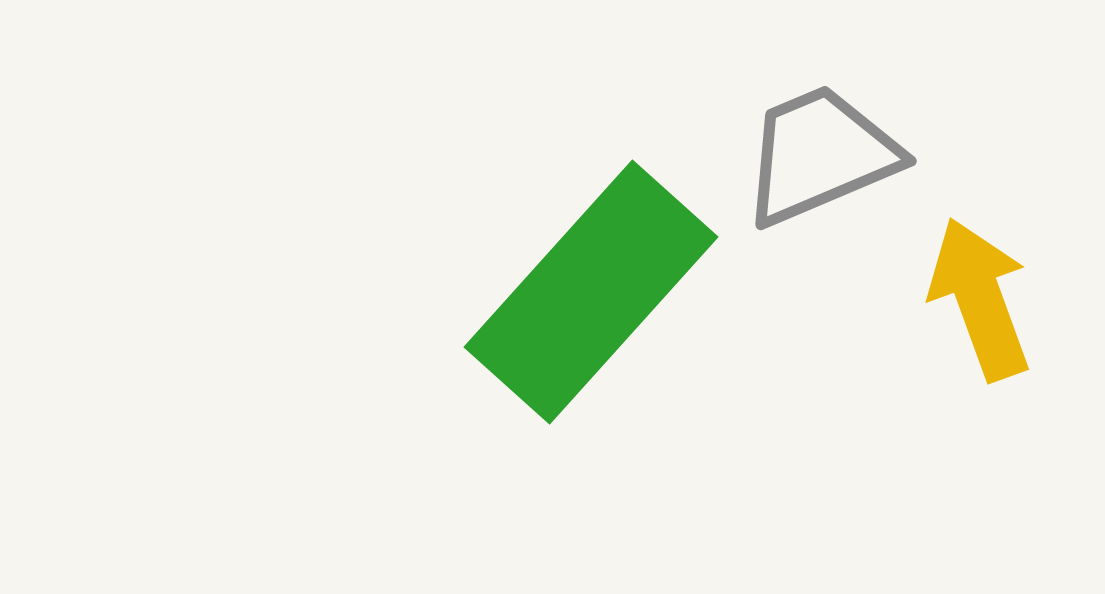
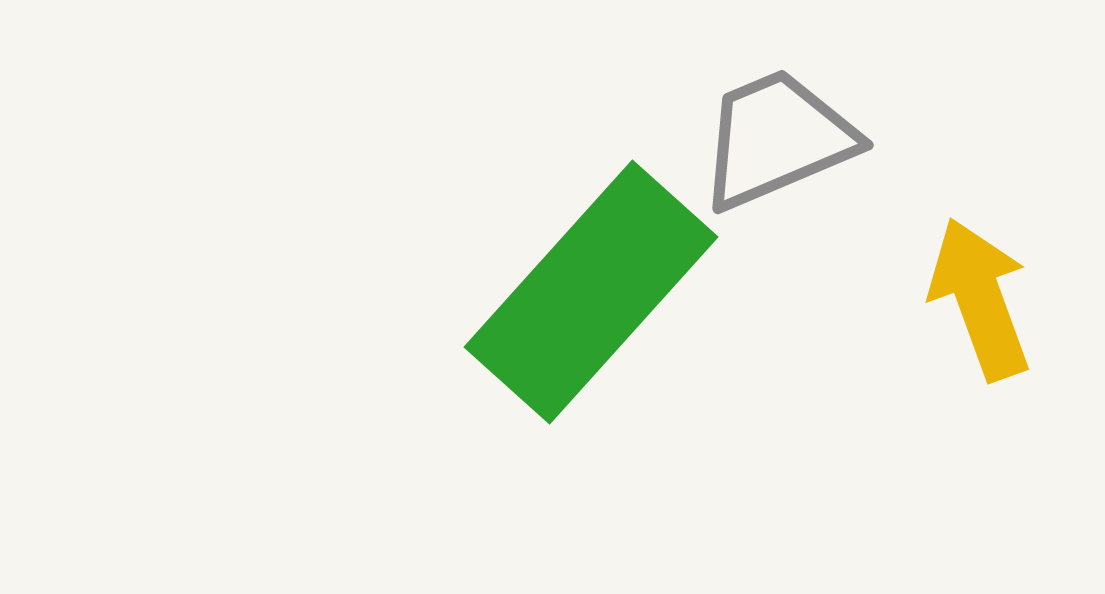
gray trapezoid: moved 43 px left, 16 px up
